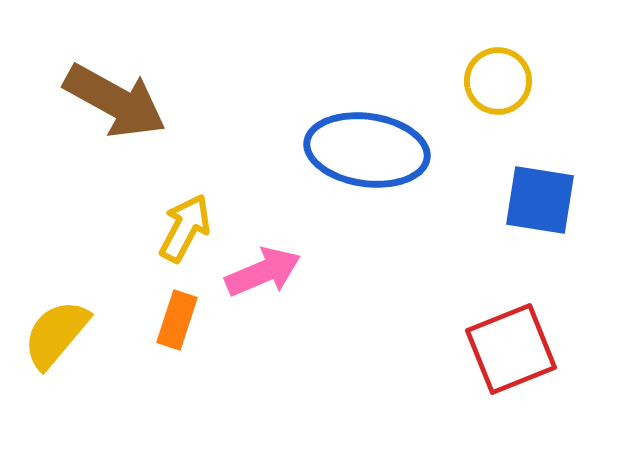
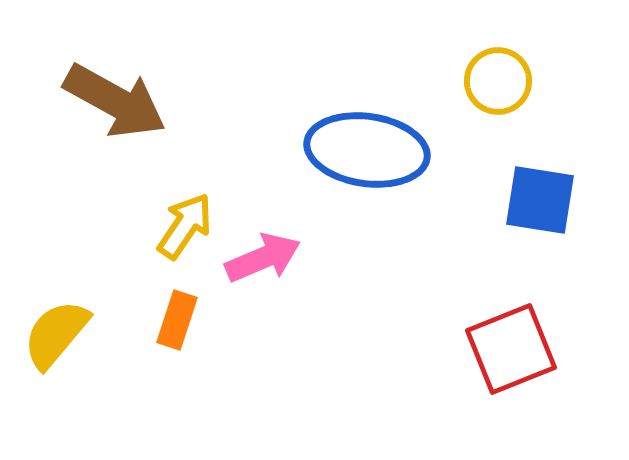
yellow arrow: moved 2 px up; rotated 6 degrees clockwise
pink arrow: moved 14 px up
